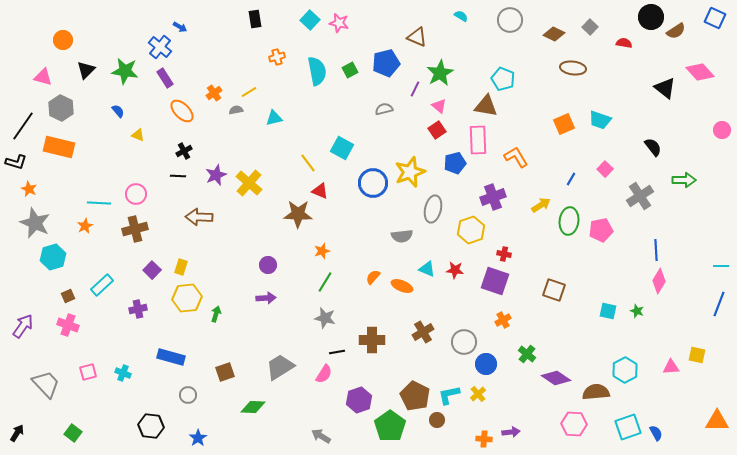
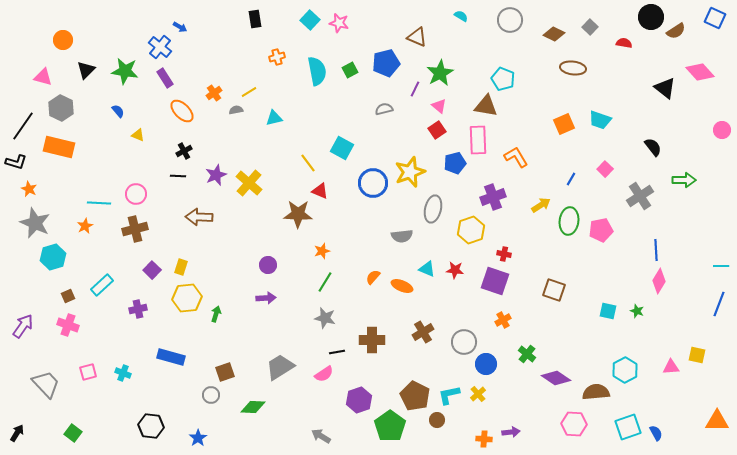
pink semicircle at (324, 374): rotated 24 degrees clockwise
gray circle at (188, 395): moved 23 px right
